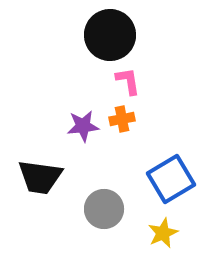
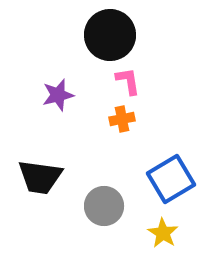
purple star: moved 25 px left, 31 px up; rotated 8 degrees counterclockwise
gray circle: moved 3 px up
yellow star: rotated 16 degrees counterclockwise
